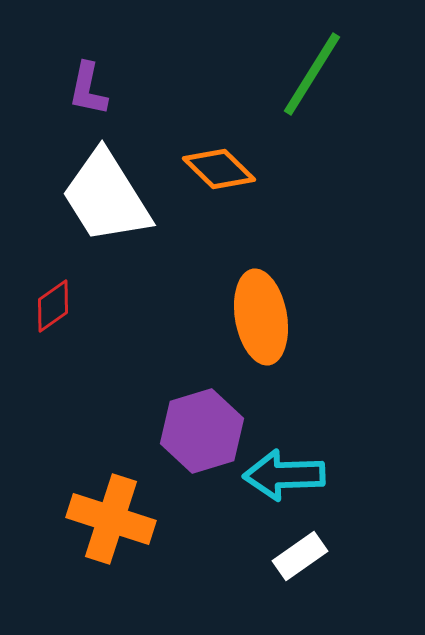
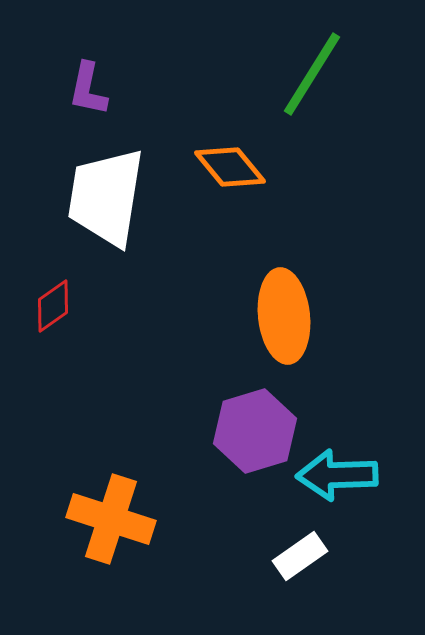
orange diamond: moved 11 px right, 2 px up; rotated 6 degrees clockwise
white trapezoid: rotated 41 degrees clockwise
orange ellipse: moved 23 px right, 1 px up; rotated 4 degrees clockwise
purple hexagon: moved 53 px right
cyan arrow: moved 53 px right
